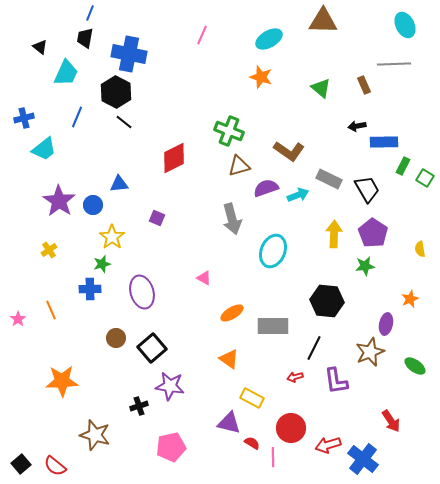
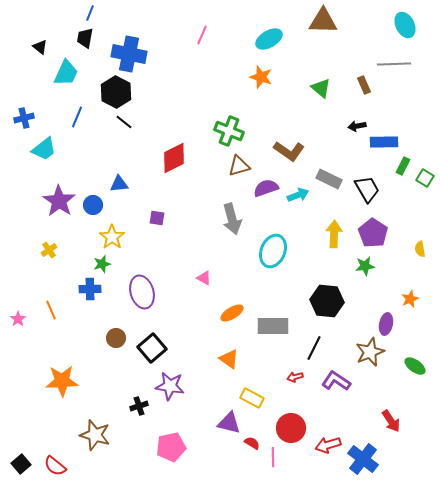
purple square at (157, 218): rotated 14 degrees counterclockwise
purple L-shape at (336, 381): rotated 132 degrees clockwise
